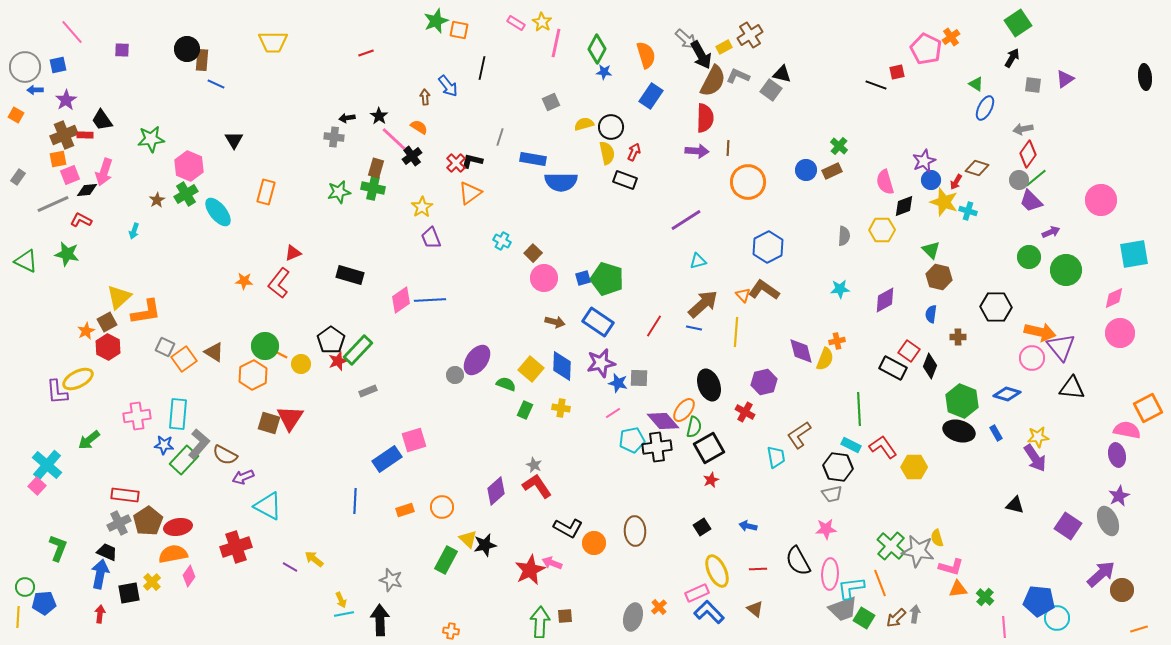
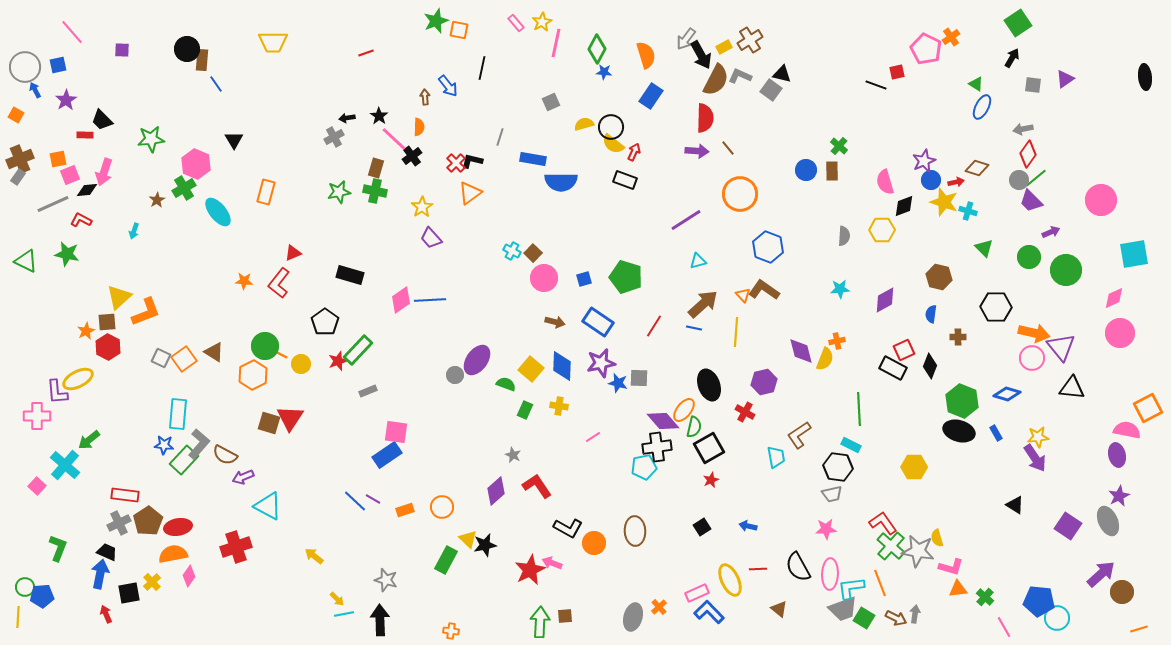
yellow star at (542, 22): rotated 12 degrees clockwise
pink rectangle at (516, 23): rotated 18 degrees clockwise
brown cross at (750, 35): moved 5 px down
gray arrow at (686, 39): rotated 85 degrees clockwise
gray L-shape at (738, 76): moved 2 px right
brown semicircle at (713, 81): moved 3 px right, 1 px up
blue line at (216, 84): rotated 30 degrees clockwise
blue arrow at (35, 90): rotated 63 degrees clockwise
blue ellipse at (985, 108): moved 3 px left, 1 px up
black trapezoid at (102, 120): rotated 10 degrees counterclockwise
orange semicircle at (419, 127): rotated 60 degrees clockwise
brown cross at (64, 135): moved 44 px left, 24 px down
gray cross at (334, 137): rotated 36 degrees counterclockwise
brown line at (728, 148): rotated 42 degrees counterclockwise
yellow semicircle at (607, 153): moved 6 px right, 9 px up; rotated 140 degrees clockwise
pink hexagon at (189, 166): moved 7 px right, 2 px up
brown rectangle at (832, 171): rotated 66 degrees counterclockwise
orange circle at (748, 182): moved 8 px left, 12 px down
red arrow at (956, 182): rotated 133 degrees counterclockwise
green cross at (373, 188): moved 2 px right, 3 px down
green cross at (186, 194): moved 2 px left, 6 px up
purple trapezoid at (431, 238): rotated 20 degrees counterclockwise
cyan cross at (502, 241): moved 10 px right, 10 px down
blue hexagon at (768, 247): rotated 12 degrees counterclockwise
green triangle at (931, 250): moved 53 px right, 2 px up
blue square at (583, 278): moved 1 px right, 1 px down
green pentagon at (607, 279): moved 19 px right, 2 px up
orange L-shape at (146, 312): rotated 12 degrees counterclockwise
brown square at (107, 322): rotated 24 degrees clockwise
orange arrow at (1040, 332): moved 6 px left, 1 px down
black pentagon at (331, 340): moved 6 px left, 18 px up
gray square at (165, 347): moved 4 px left, 11 px down
red square at (909, 351): moved 5 px left, 1 px up; rotated 30 degrees clockwise
yellow cross at (561, 408): moved 2 px left, 2 px up
pink line at (613, 413): moved 20 px left, 24 px down
pink cross at (137, 416): moved 100 px left; rotated 8 degrees clockwise
pink square at (414, 440): moved 18 px left, 8 px up; rotated 25 degrees clockwise
cyan pentagon at (632, 440): moved 12 px right, 27 px down
red L-shape at (883, 447): moved 76 px down
blue rectangle at (387, 459): moved 4 px up
cyan cross at (47, 465): moved 18 px right
gray star at (534, 465): moved 21 px left, 10 px up
blue line at (355, 501): rotated 50 degrees counterclockwise
black triangle at (1015, 505): rotated 18 degrees clockwise
yellow arrow at (314, 559): moved 3 px up
black semicircle at (798, 561): moved 6 px down
purple line at (290, 567): moved 83 px right, 68 px up
yellow ellipse at (717, 571): moved 13 px right, 9 px down
gray star at (391, 580): moved 5 px left
brown circle at (1122, 590): moved 2 px down
yellow arrow at (341, 600): moved 4 px left, 1 px up; rotated 21 degrees counterclockwise
blue pentagon at (44, 603): moved 2 px left, 7 px up
brown triangle at (755, 609): moved 24 px right
red arrow at (100, 614): moved 6 px right; rotated 30 degrees counterclockwise
brown arrow at (896, 618): rotated 110 degrees counterclockwise
pink line at (1004, 627): rotated 25 degrees counterclockwise
